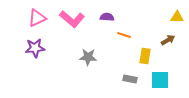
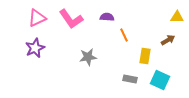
pink L-shape: moved 1 px left; rotated 15 degrees clockwise
orange line: rotated 48 degrees clockwise
purple star: rotated 18 degrees counterclockwise
gray star: rotated 12 degrees counterclockwise
cyan square: rotated 24 degrees clockwise
